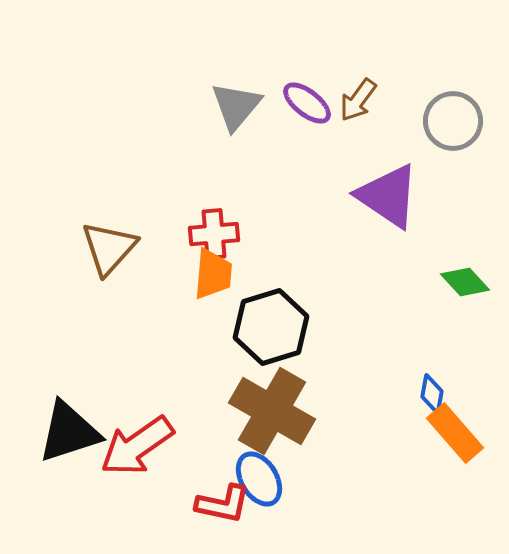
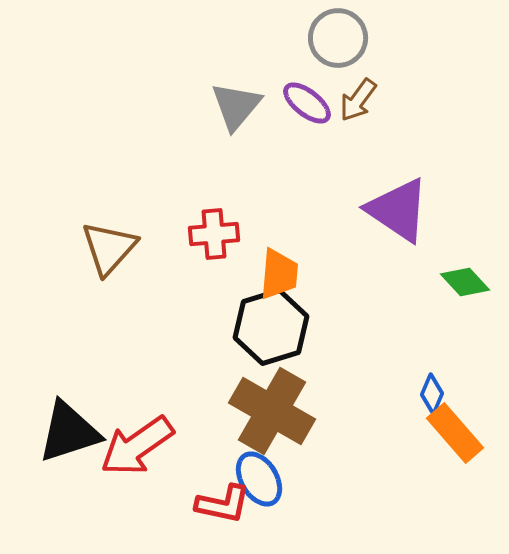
gray circle: moved 115 px left, 83 px up
purple triangle: moved 10 px right, 14 px down
orange trapezoid: moved 66 px right
blue diamond: rotated 12 degrees clockwise
